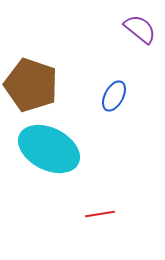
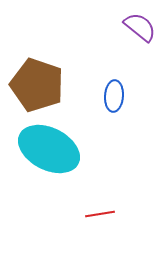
purple semicircle: moved 2 px up
brown pentagon: moved 6 px right
blue ellipse: rotated 24 degrees counterclockwise
